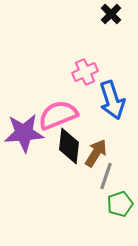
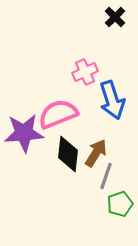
black cross: moved 4 px right, 3 px down
pink semicircle: moved 1 px up
black diamond: moved 1 px left, 8 px down
